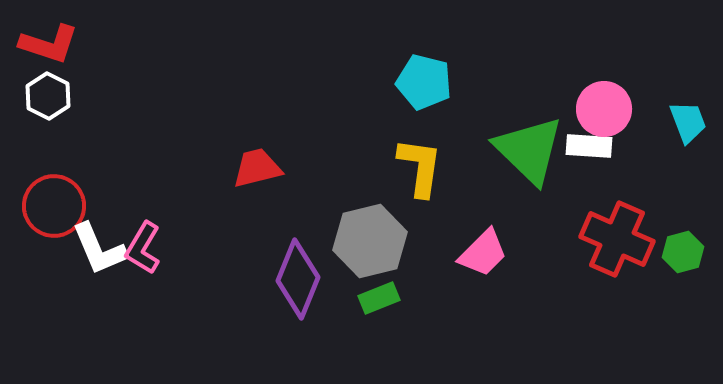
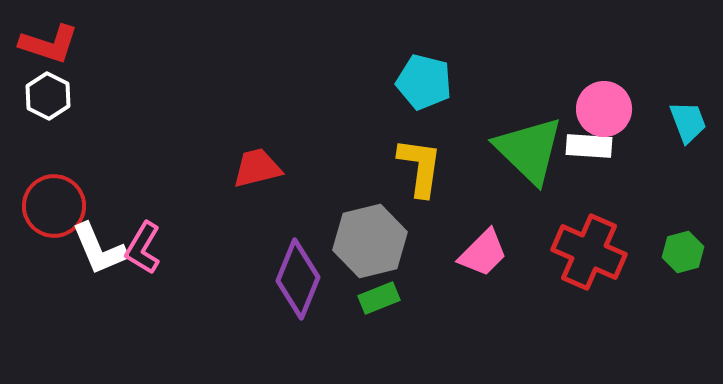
red cross: moved 28 px left, 13 px down
